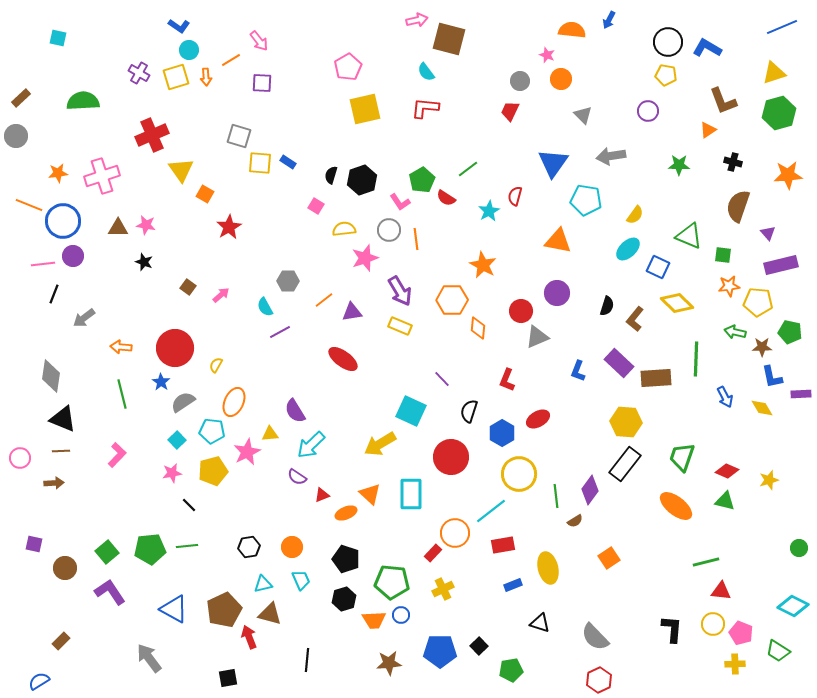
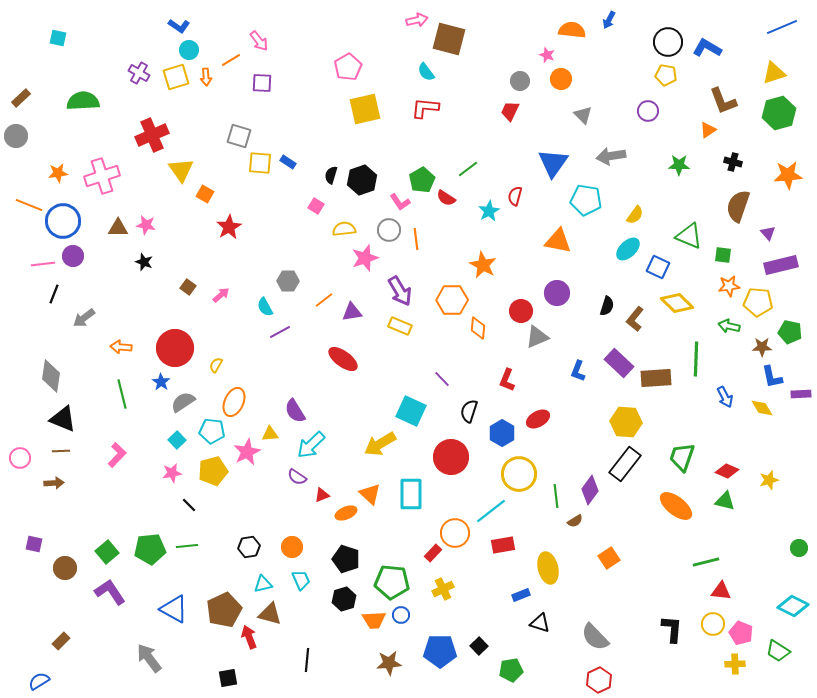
green arrow at (735, 332): moved 6 px left, 6 px up
blue rectangle at (513, 585): moved 8 px right, 10 px down
